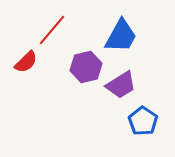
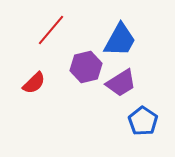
red line: moved 1 px left
blue trapezoid: moved 1 px left, 4 px down
red semicircle: moved 8 px right, 21 px down
purple trapezoid: moved 2 px up
